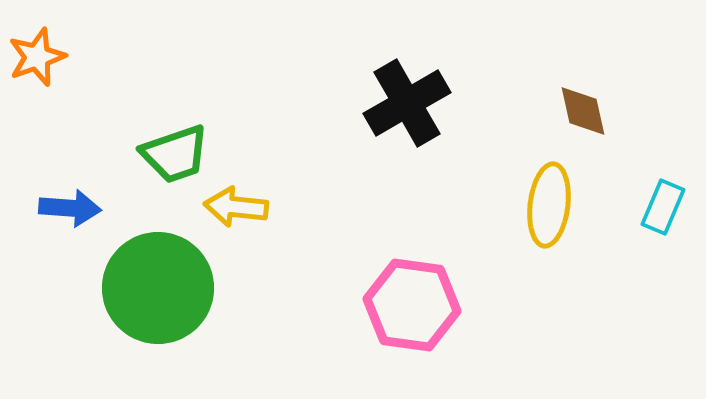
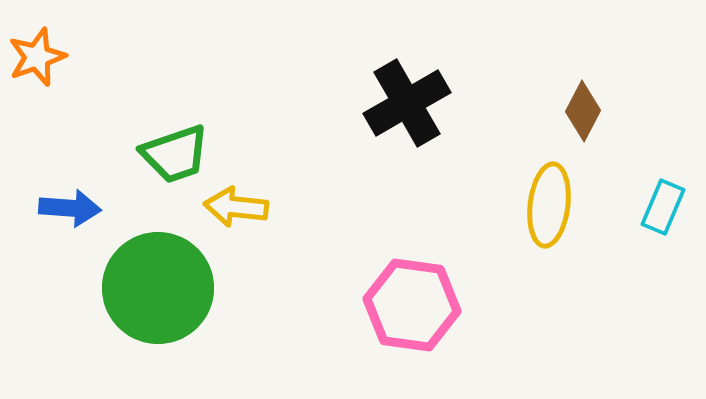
brown diamond: rotated 40 degrees clockwise
